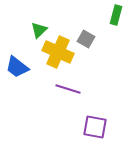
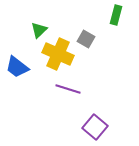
yellow cross: moved 2 px down
purple square: rotated 30 degrees clockwise
